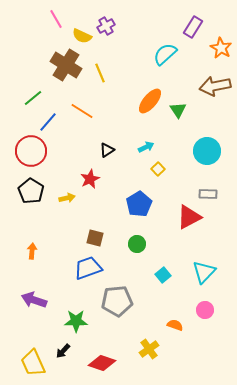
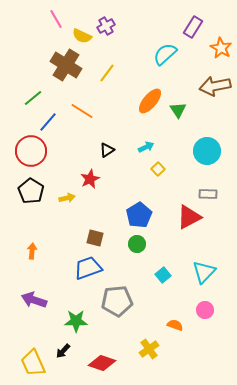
yellow line: moved 7 px right; rotated 60 degrees clockwise
blue pentagon: moved 11 px down
